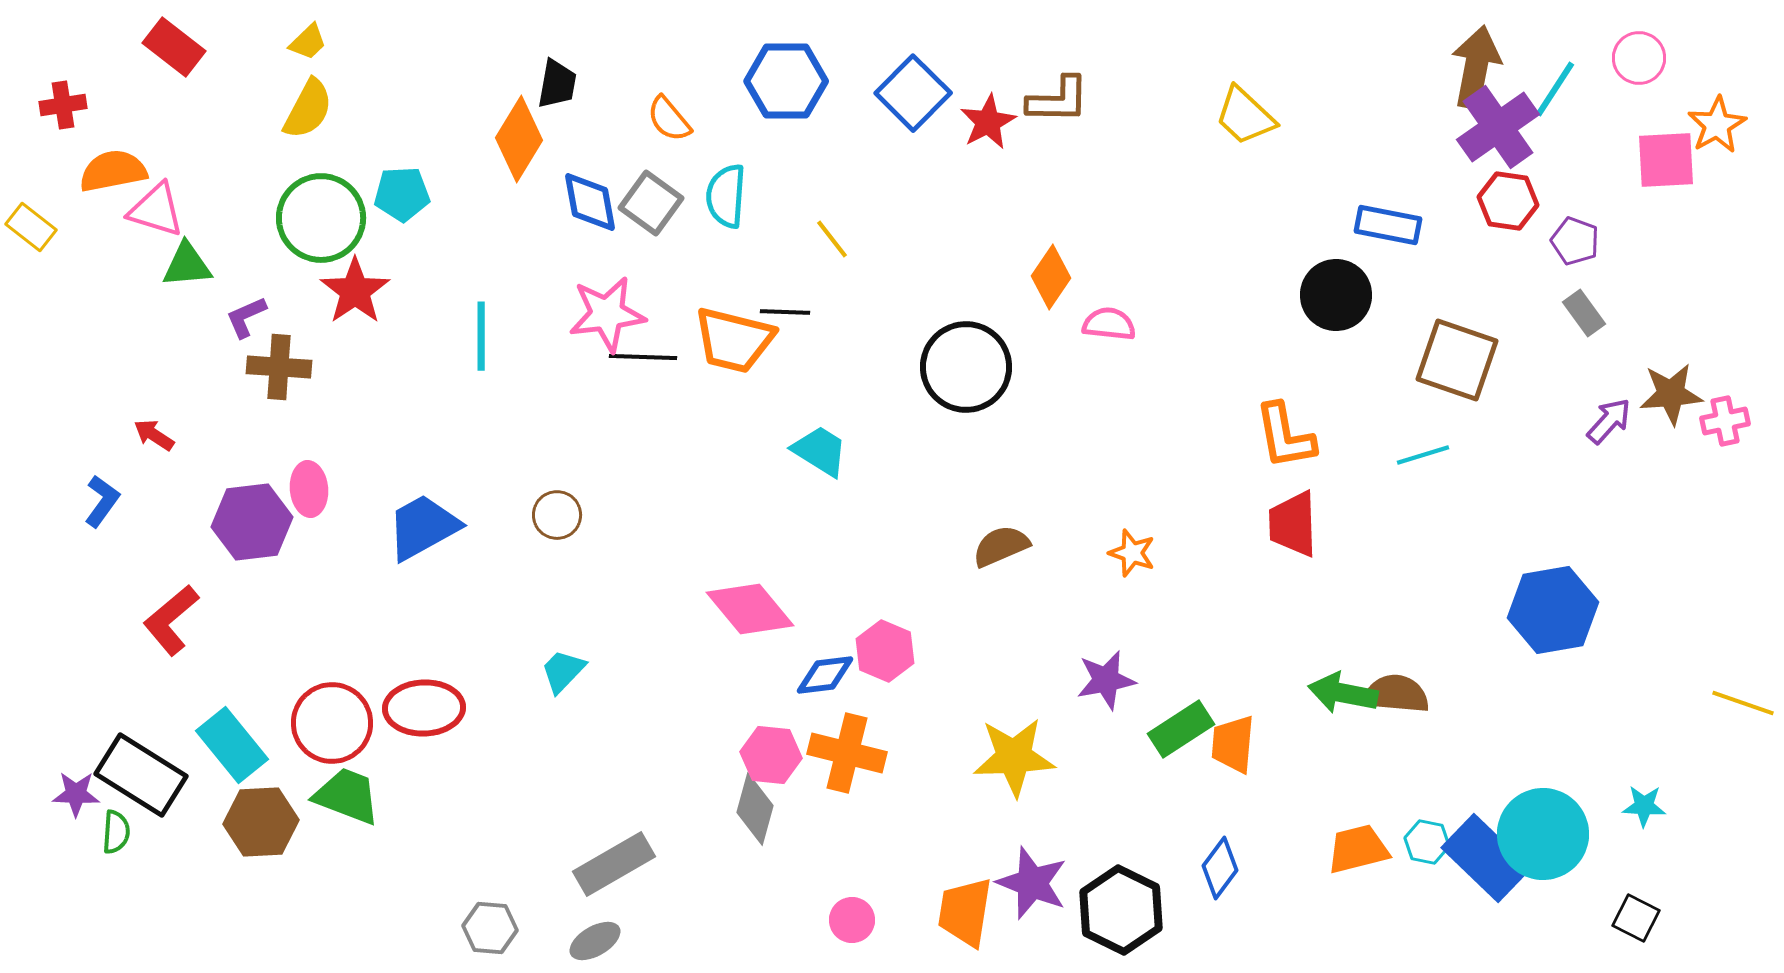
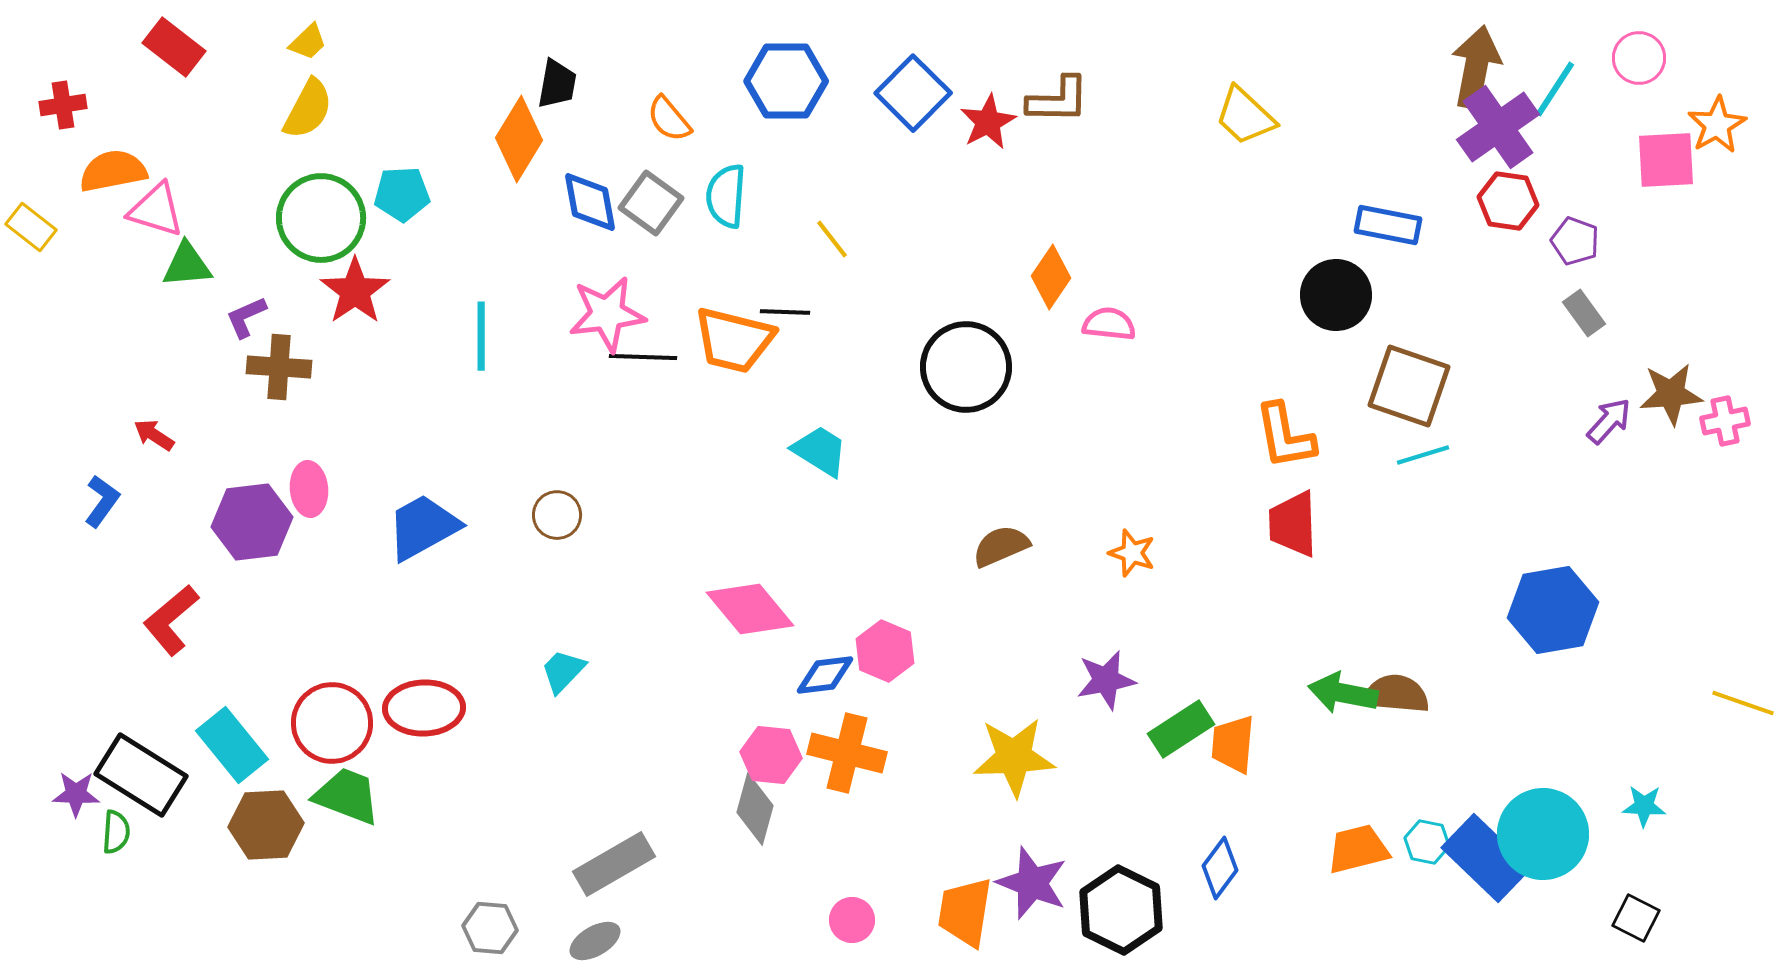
brown square at (1457, 360): moved 48 px left, 26 px down
brown hexagon at (261, 822): moved 5 px right, 3 px down
